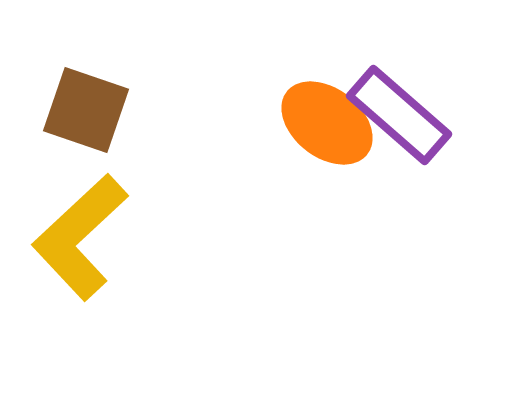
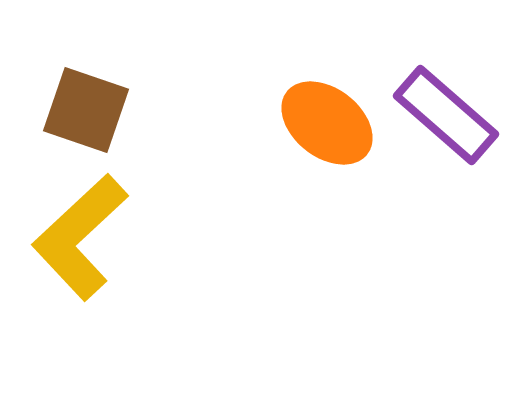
purple rectangle: moved 47 px right
